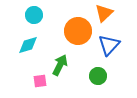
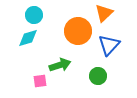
cyan diamond: moved 7 px up
green arrow: rotated 45 degrees clockwise
